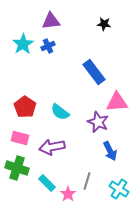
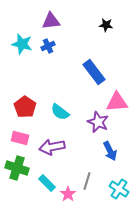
black star: moved 2 px right, 1 px down
cyan star: moved 1 px left; rotated 25 degrees counterclockwise
